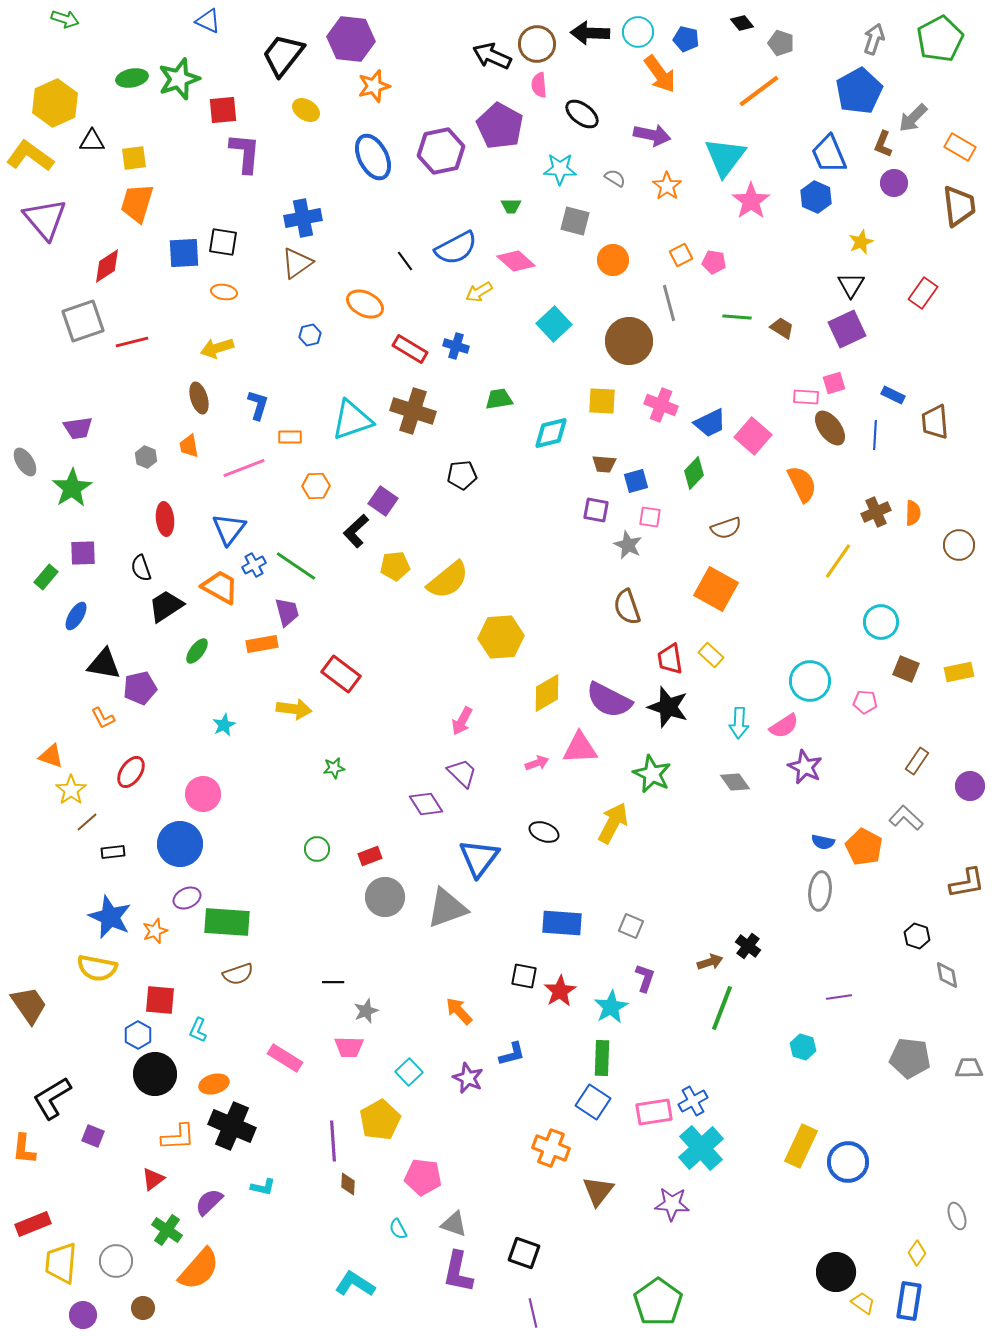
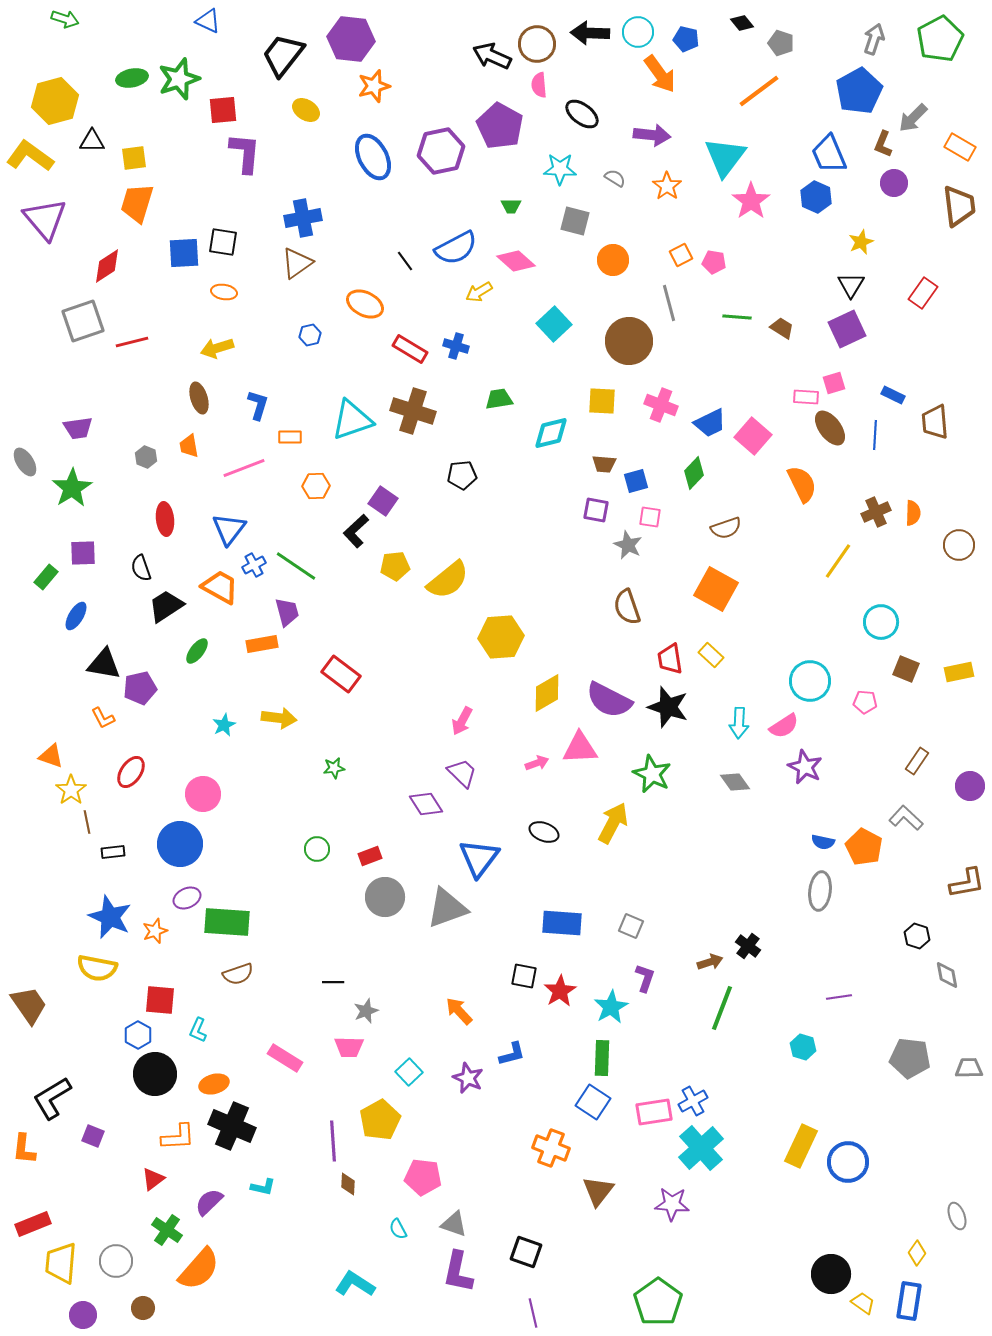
yellow hexagon at (55, 103): moved 2 px up; rotated 9 degrees clockwise
purple arrow at (652, 135): rotated 6 degrees counterclockwise
yellow arrow at (294, 709): moved 15 px left, 9 px down
brown line at (87, 822): rotated 60 degrees counterclockwise
black square at (524, 1253): moved 2 px right, 1 px up
black circle at (836, 1272): moved 5 px left, 2 px down
